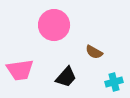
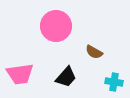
pink circle: moved 2 px right, 1 px down
pink trapezoid: moved 4 px down
cyan cross: rotated 24 degrees clockwise
